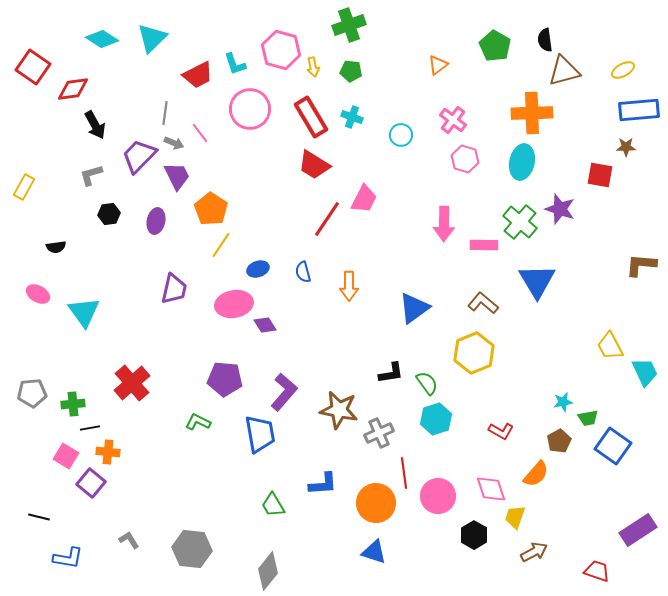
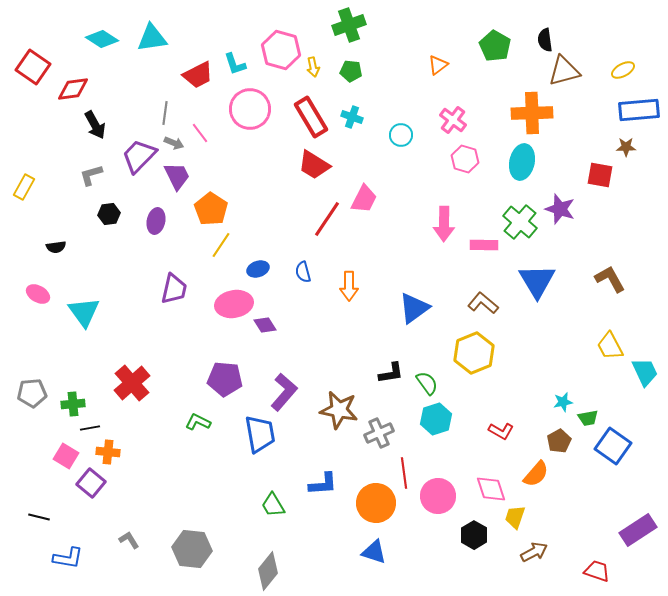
cyan triangle at (152, 38): rotated 36 degrees clockwise
brown L-shape at (641, 265): moved 31 px left, 14 px down; rotated 56 degrees clockwise
